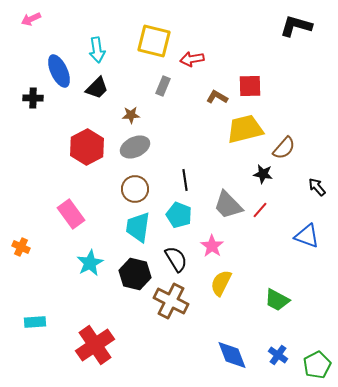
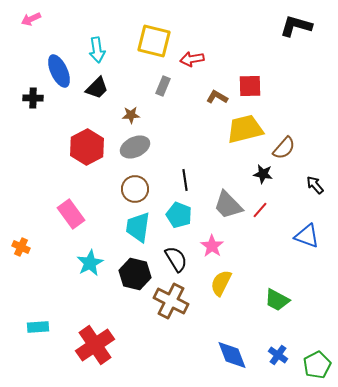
black arrow: moved 2 px left, 2 px up
cyan rectangle: moved 3 px right, 5 px down
